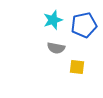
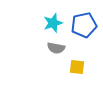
cyan star: moved 3 px down
